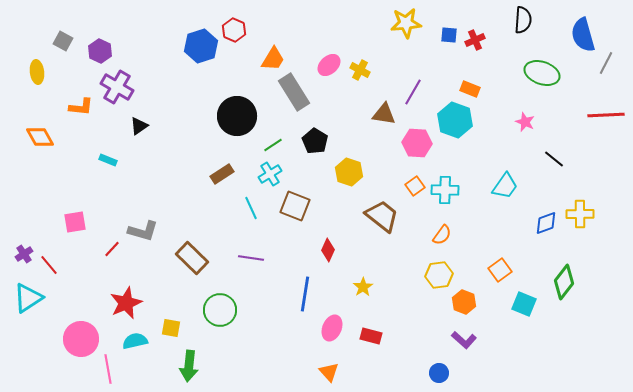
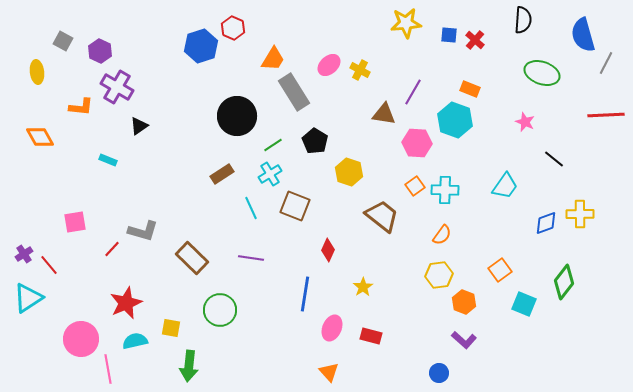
red hexagon at (234, 30): moved 1 px left, 2 px up
red cross at (475, 40): rotated 24 degrees counterclockwise
